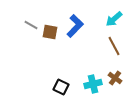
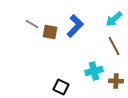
gray line: moved 1 px right, 1 px up
brown cross: moved 1 px right, 3 px down; rotated 32 degrees counterclockwise
cyan cross: moved 1 px right, 13 px up
